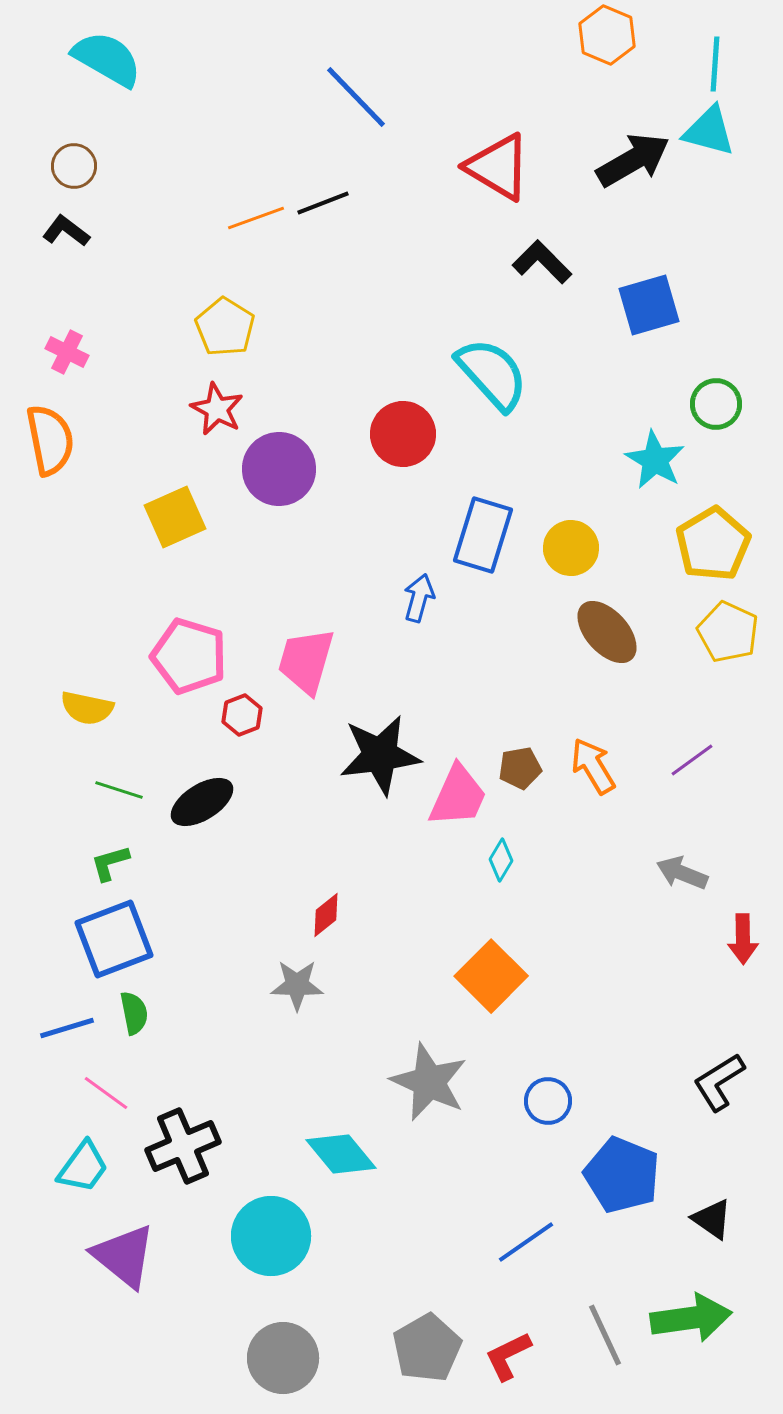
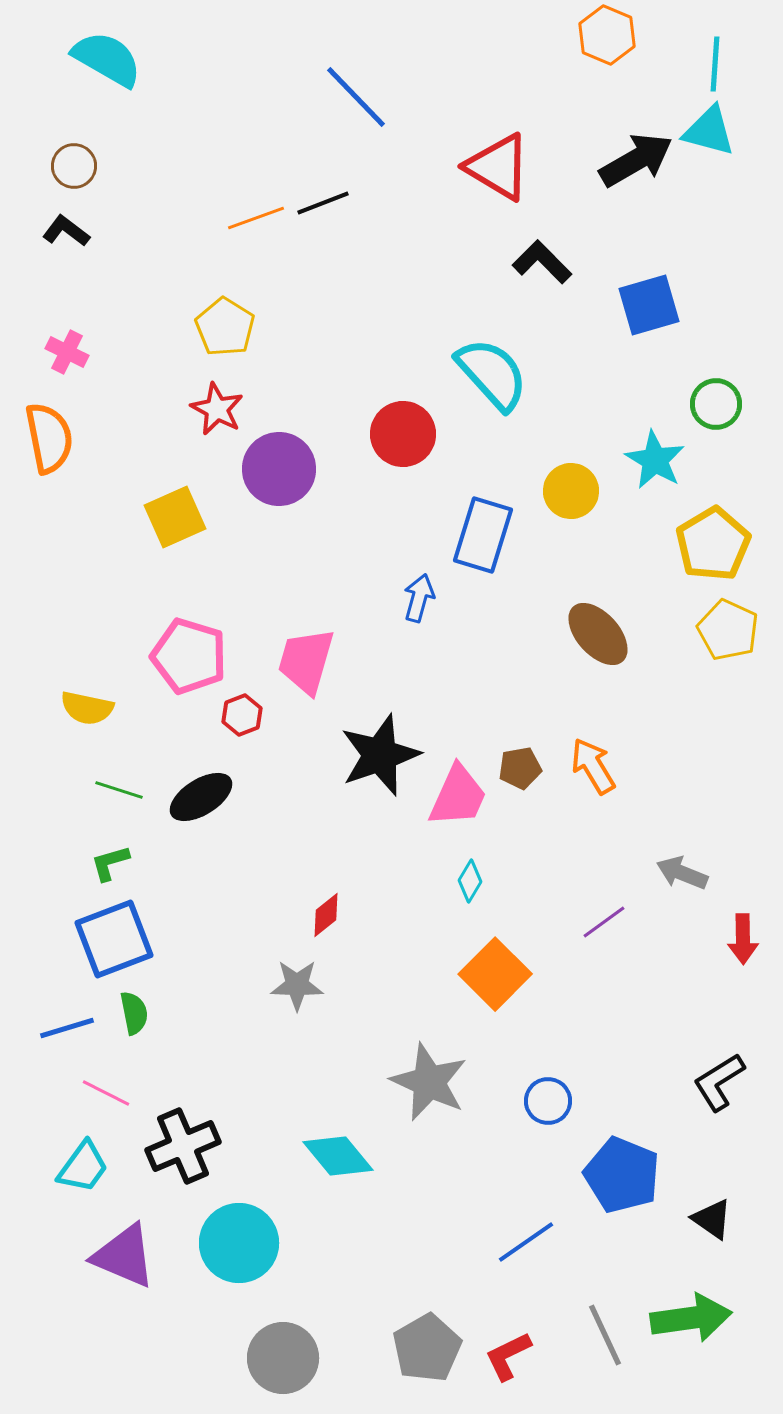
black arrow at (633, 160): moved 3 px right
orange semicircle at (50, 440): moved 1 px left, 2 px up
yellow circle at (571, 548): moved 57 px up
brown ellipse at (607, 632): moved 9 px left, 2 px down
yellow pentagon at (728, 632): moved 2 px up
black star at (380, 755): rotated 12 degrees counterclockwise
purple line at (692, 760): moved 88 px left, 162 px down
black ellipse at (202, 802): moved 1 px left, 5 px up
cyan diamond at (501, 860): moved 31 px left, 21 px down
orange square at (491, 976): moved 4 px right, 2 px up
pink line at (106, 1093): rotated 9 degrees counterclockwise
cyan diamond at (341, 1154): moved 3 px left, 2 px down
cyan circle at (271, 1236): moved 32 px left, 7 px down
purple triangle at (124, 1256): rotated 16 degrees counterclockwise
